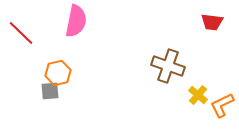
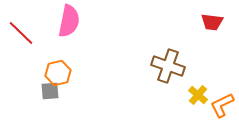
pink semicircle: moved 7 px left
